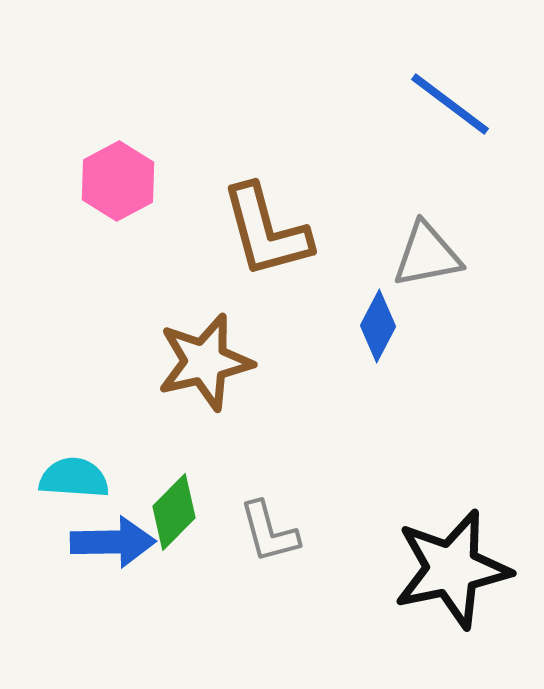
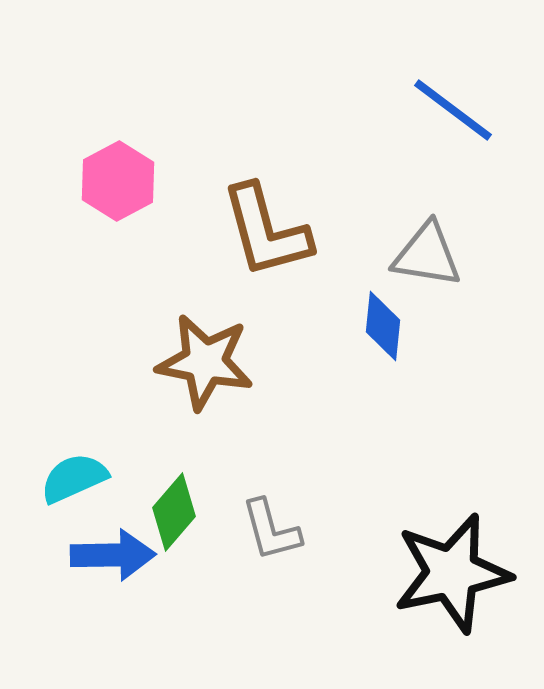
blue line: moved 3 px right, 6 px down
gray triangle: rotated 20 degrees clockwise
blue diamond: moved 5 px right; rotated 22 degrees counterclockwise
brown star: rotated 24 degrees clockwise
cyan semicircle: rotated 28 degrees counterclockwise
green diamond: rotated 4 degrees counterclockwise
gray L-shape: moved 2 px right, 2 px up
blue arrow: moved 13 px down
black star: moved 4 px down
